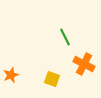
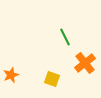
orange cross: moved 1 px right, 1 px up; rotated 25 degrees clockwise
